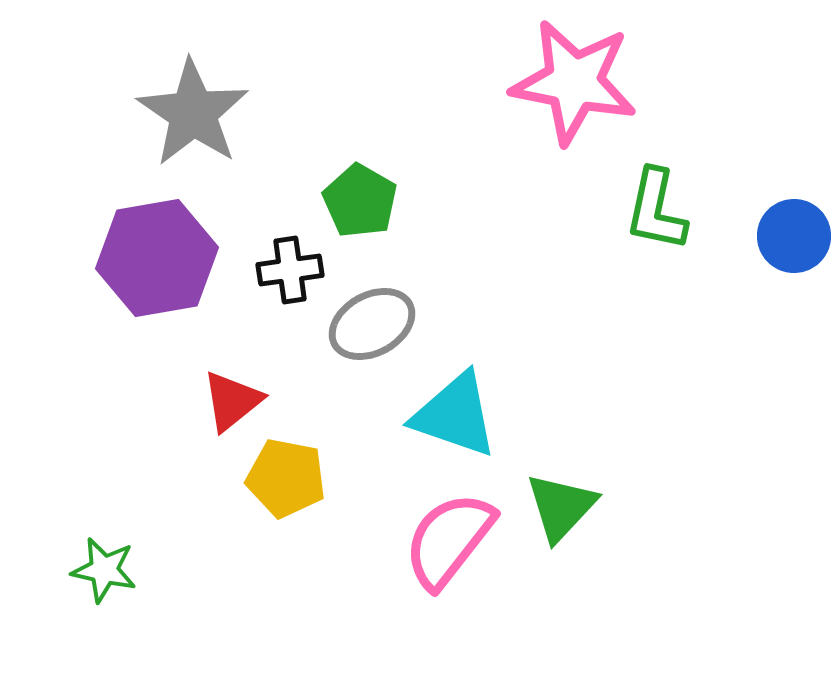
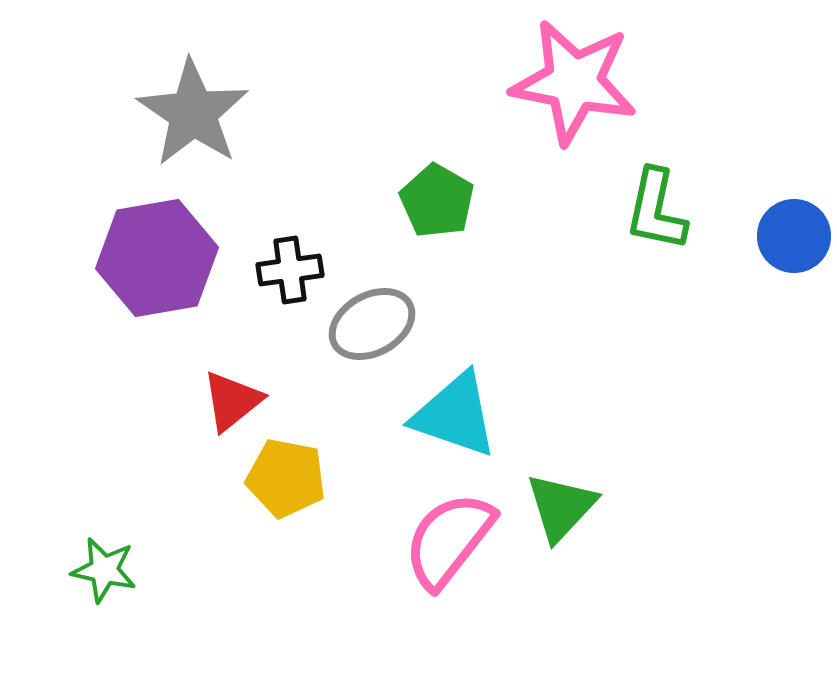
green pentagon: moved 77 px right
